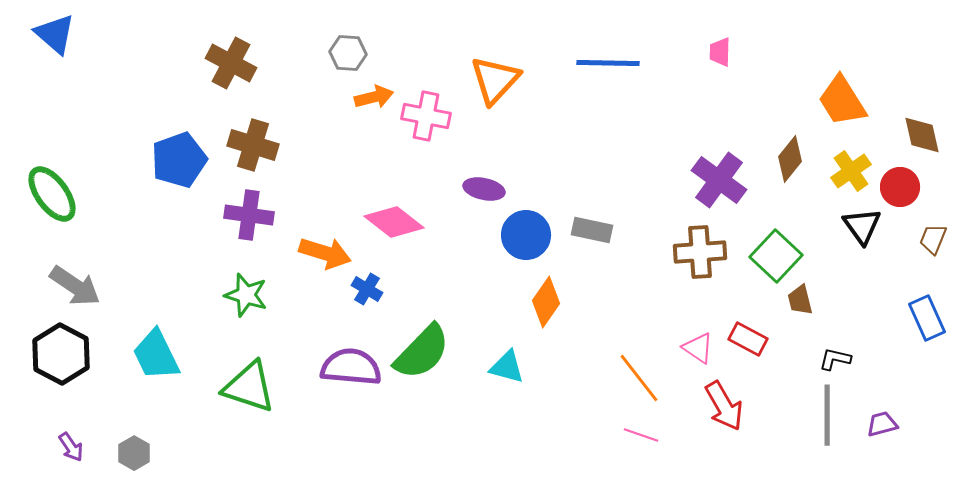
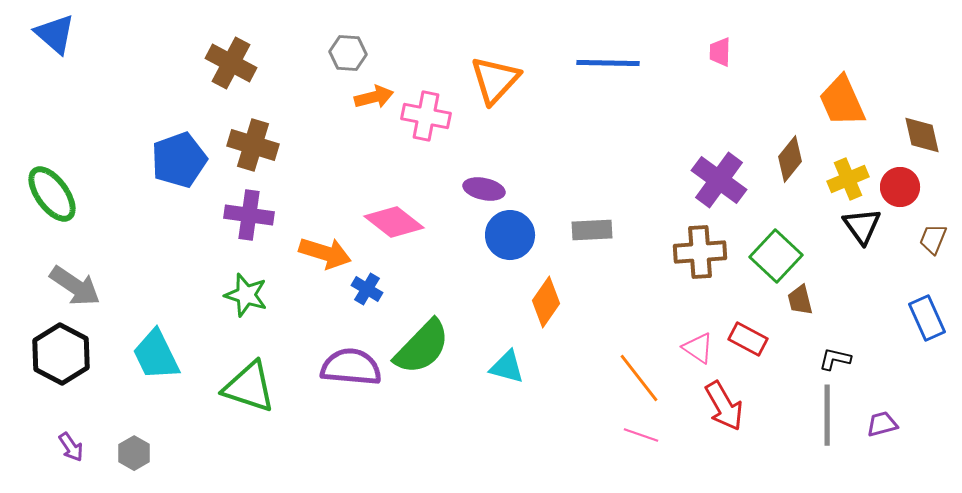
orange trapezoid at (842, 101): rotated 8 degrees clockwise
yellow cross at (851, 171): moved 3 px left, 8 px down; rotated 12 degrees clockwise
gray rectangle at (592, 230): rotated 15 degrees counterclockwise
blue circle at (526, 235): moved 16 px left
green semicircle at (422, 352): moved 5 px up
